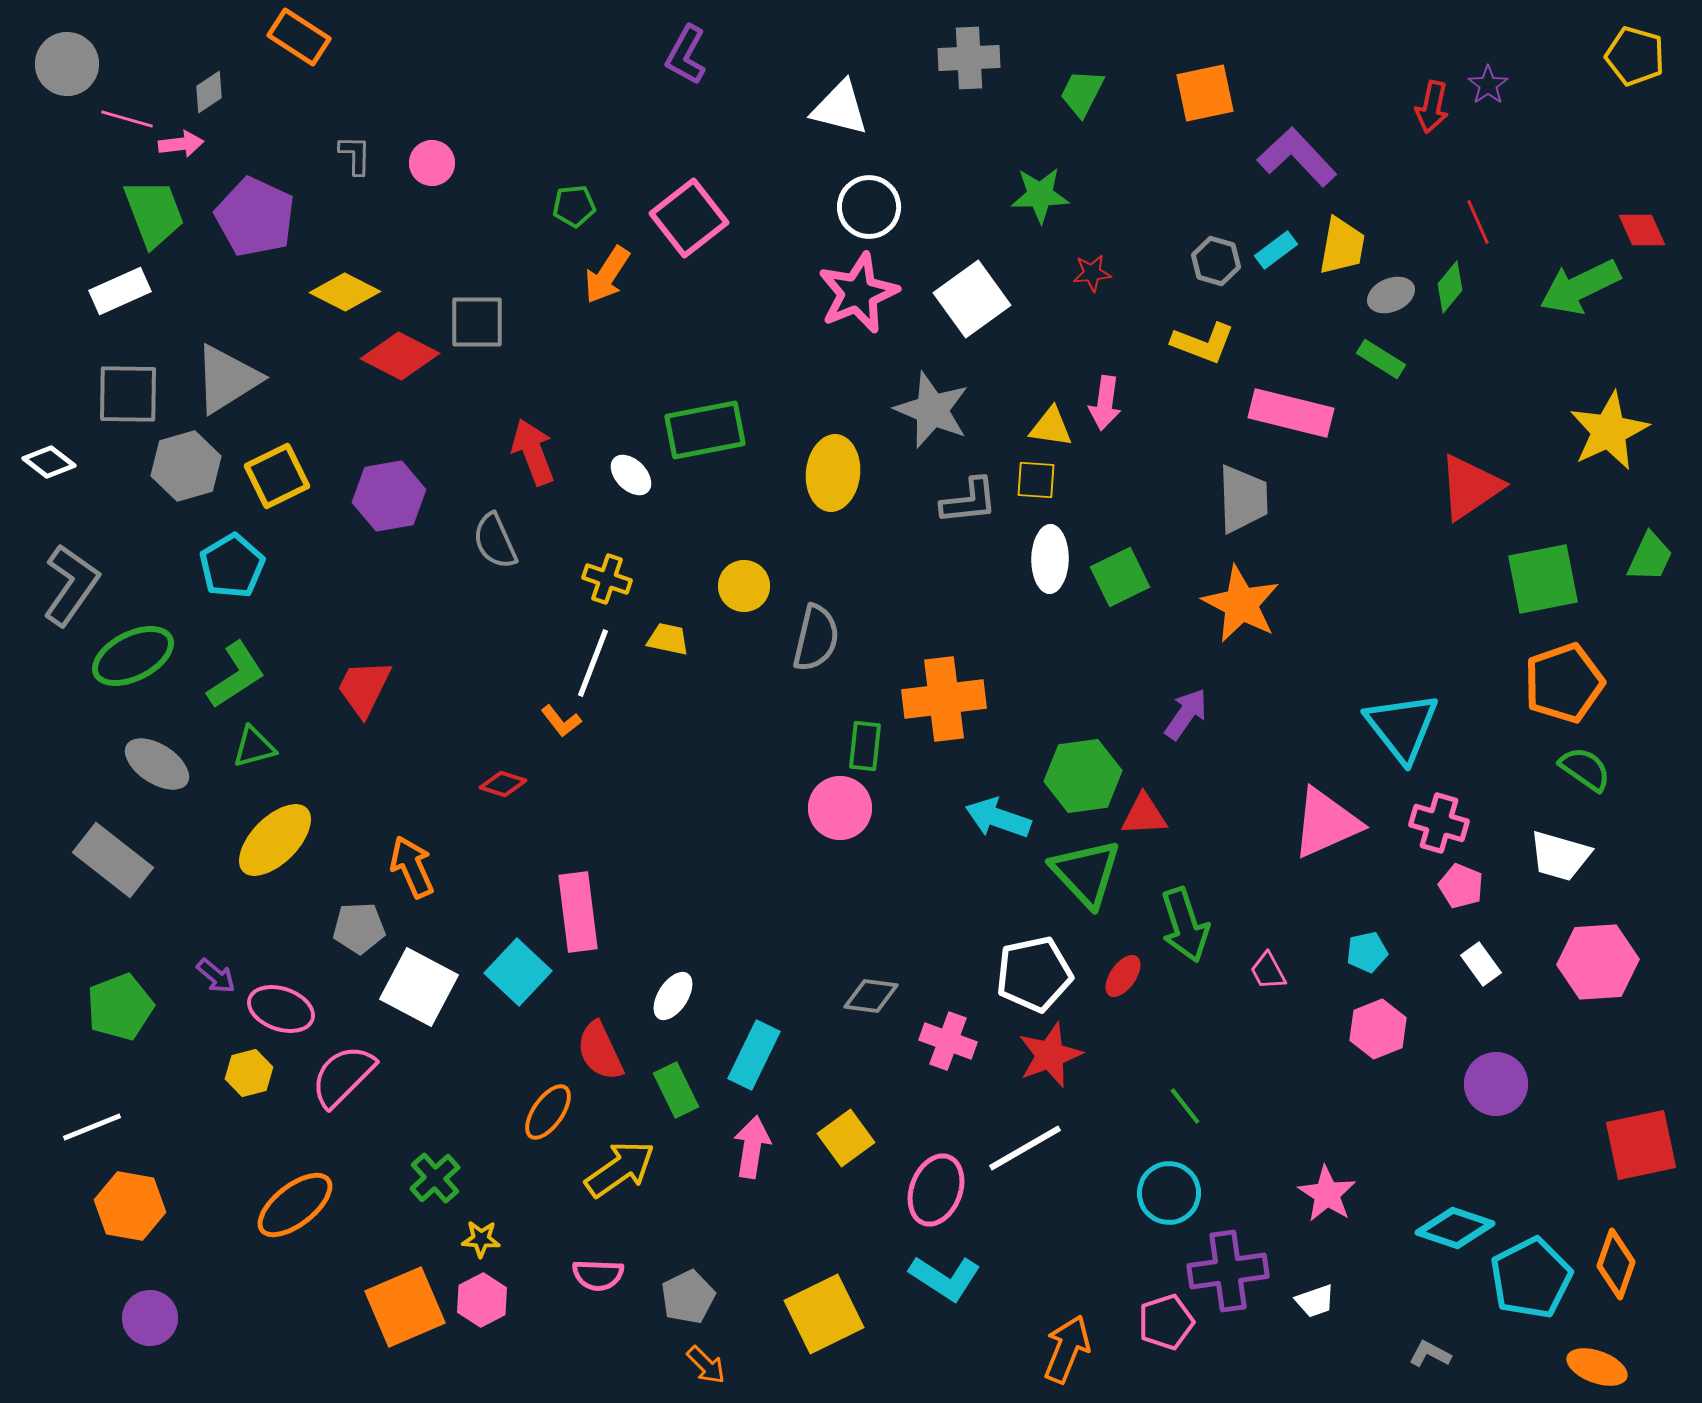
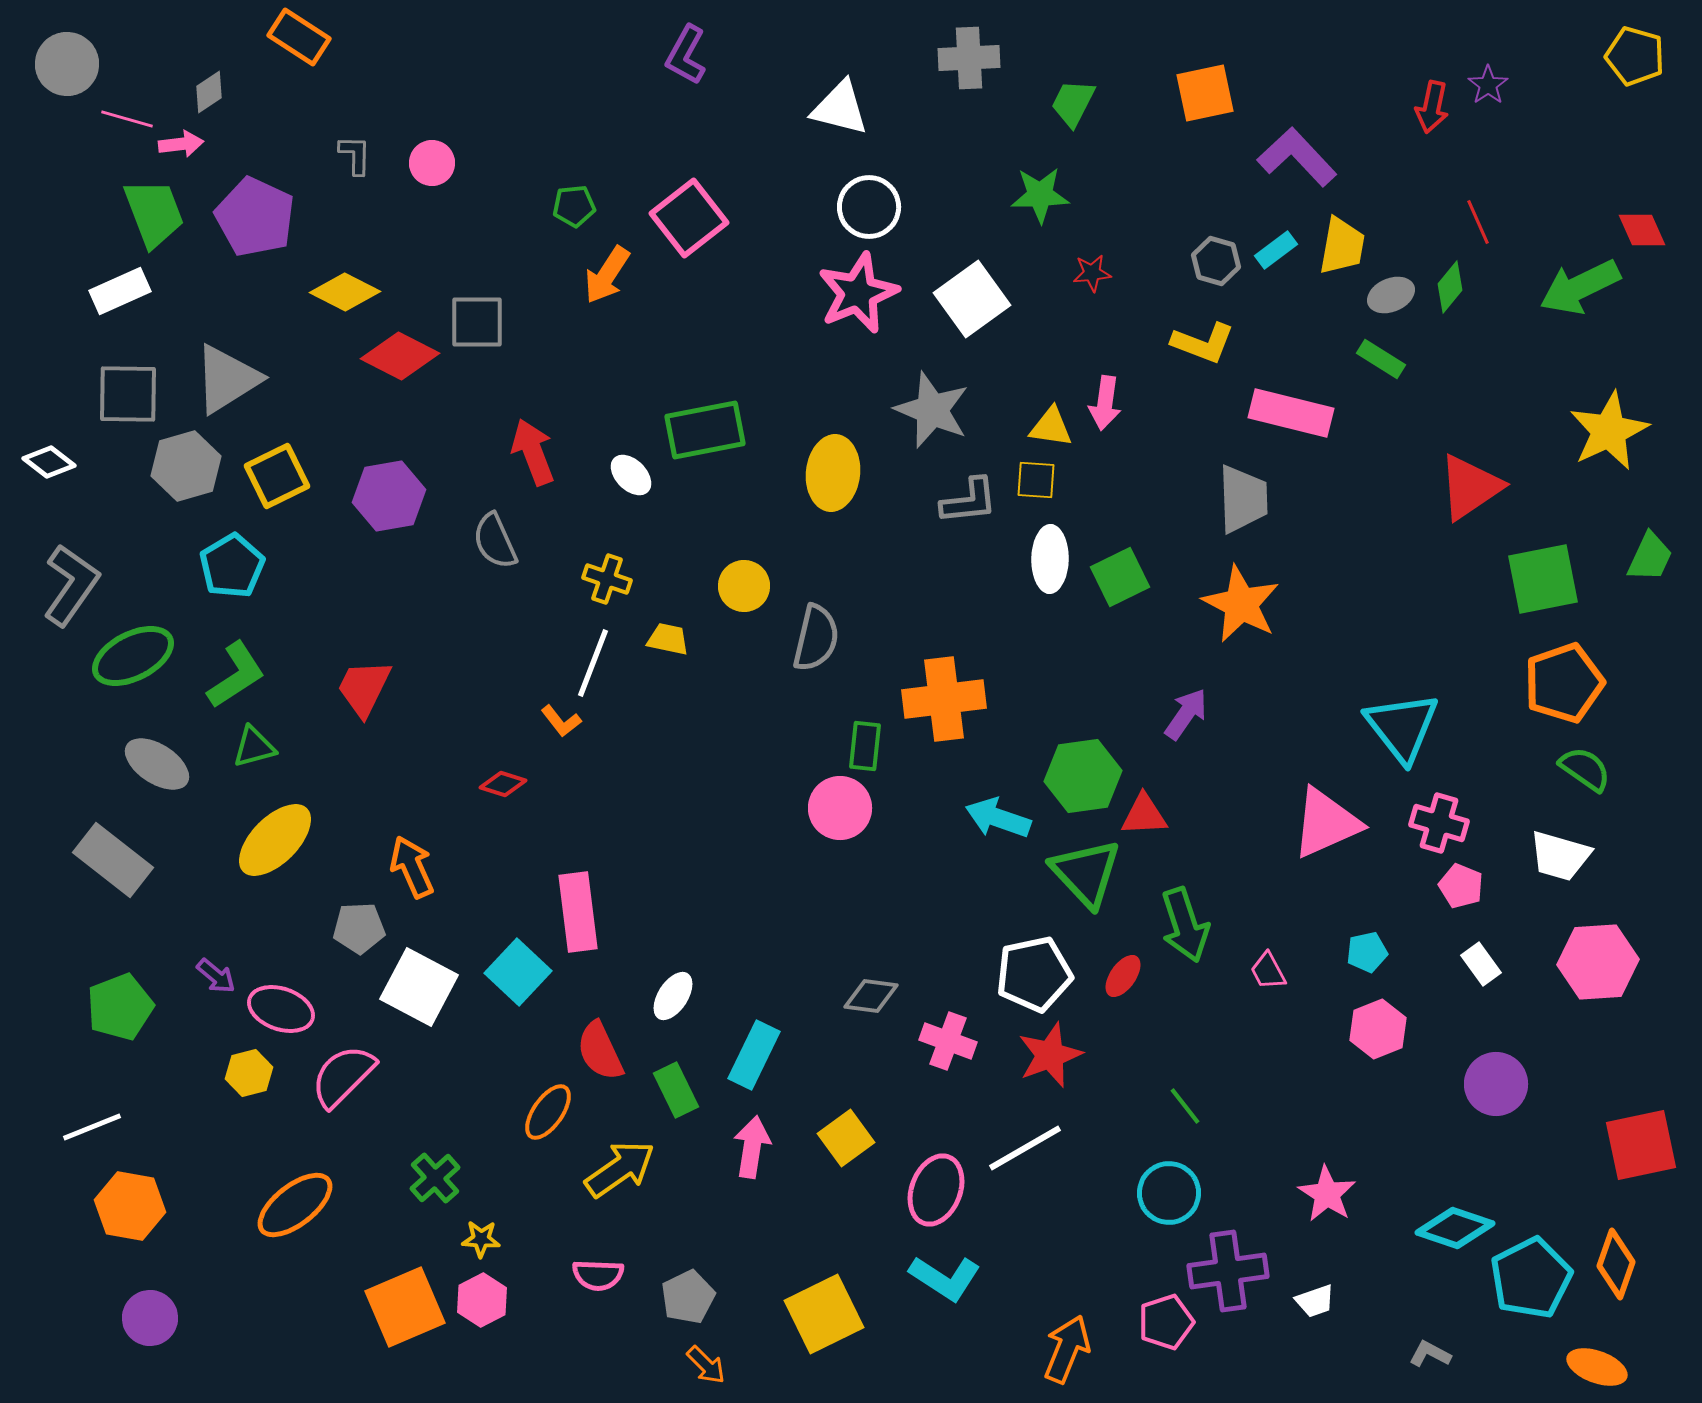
green trapezoid at (1082, 93): moved 9 px left, 10 px down
